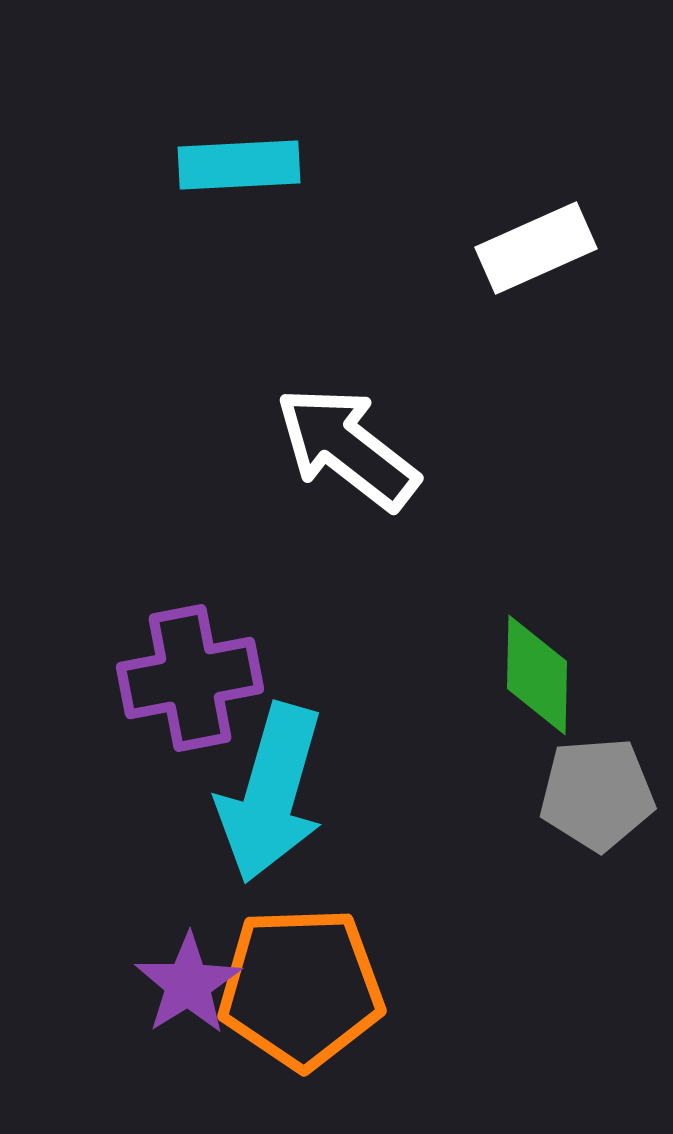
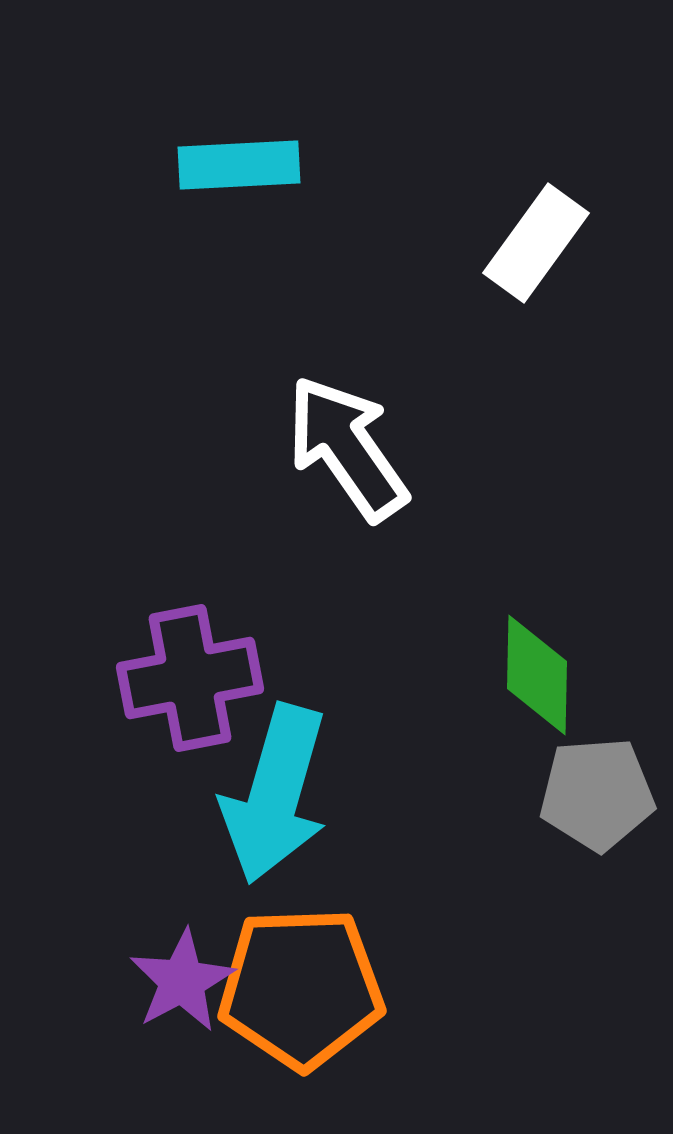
white rectangle: moved 5 px up; rotated 30 degrees counterclockwise
white arrow: rotated 17 degrees clockwise
cyan arrow: moved 4 px right, 1 px down
purple star: moved 6 px left, 3 px up; rotated 4 degrees clockwise
